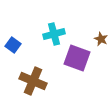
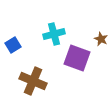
blue square: rotated 21 degrees clockwise
